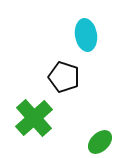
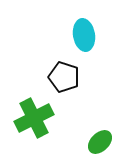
cyan ellipse: moved 2 px left
green cross: rotated 15 degrees clockwise
